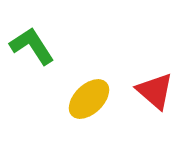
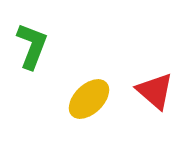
green L-shape: rotated 54 degrees clockwise
